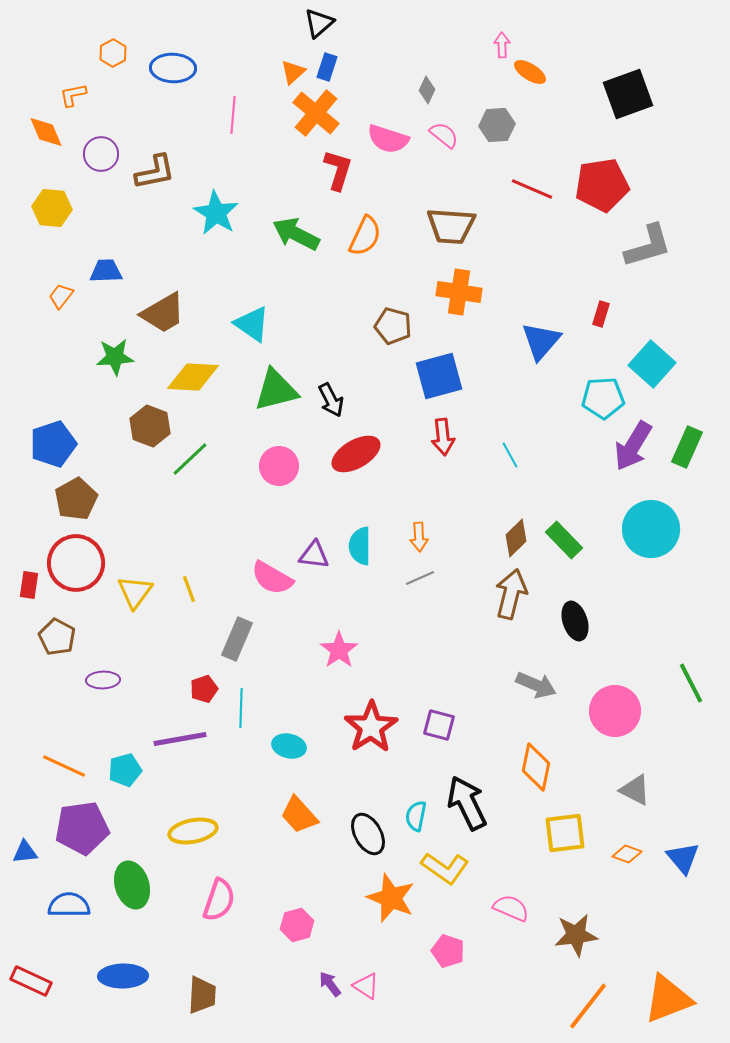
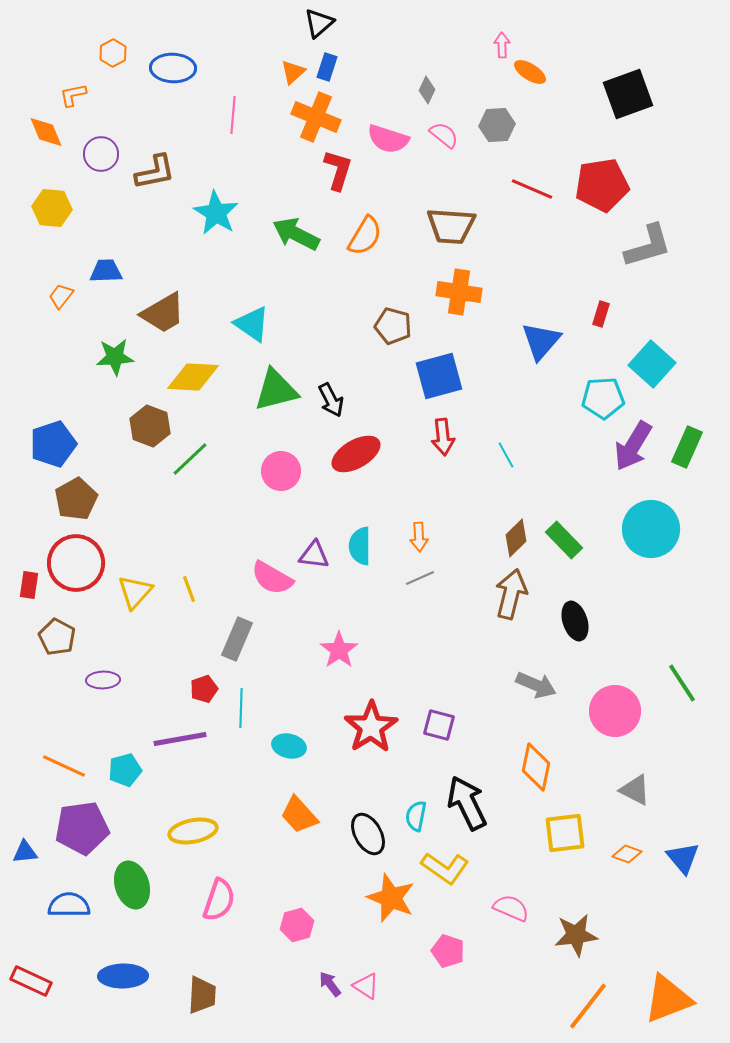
orange cross at (316, 113): moved 4 px down; rotated 18 degrees counterclockwise
orange semicircle at (365, 236): rotated 6 degrees clockwise
cyan line at (510, 455): moved 4 px left
pink circle at (279, 466): moved 2 px right, 5 px down
yellow triangle at (135, 592): rotated 6 degrees clockwise
green line at (691, 683): moved 9 px left; rotated 6 degrees counterclockwise
